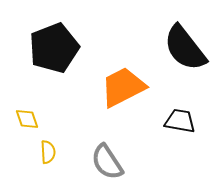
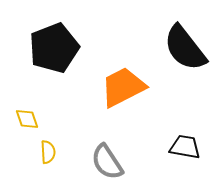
black trapezoid: moved 5 px right, 26 px down
